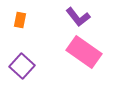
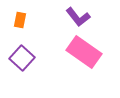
purple square: moved 8 px up
